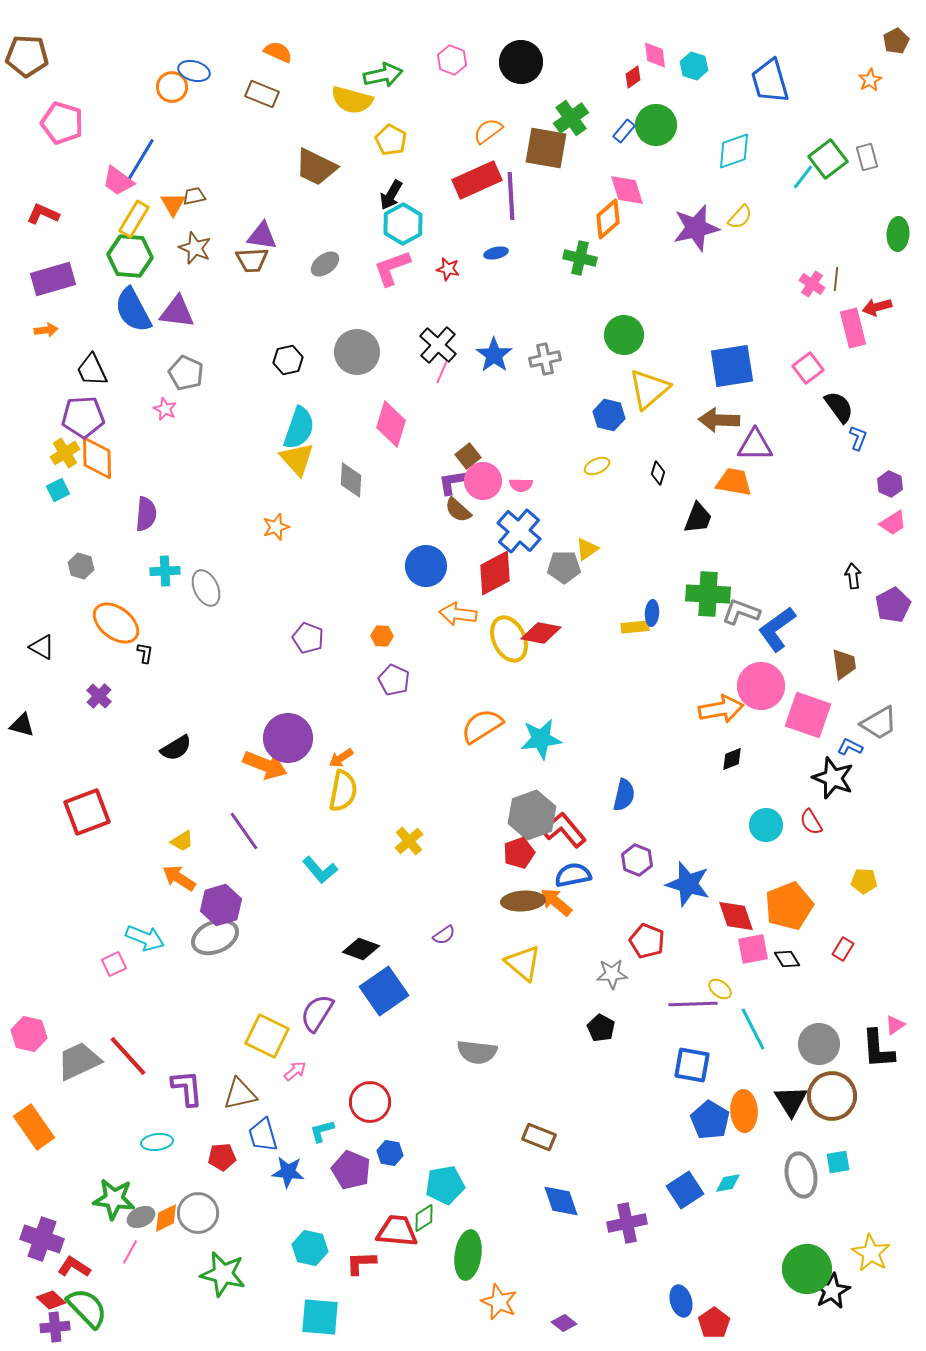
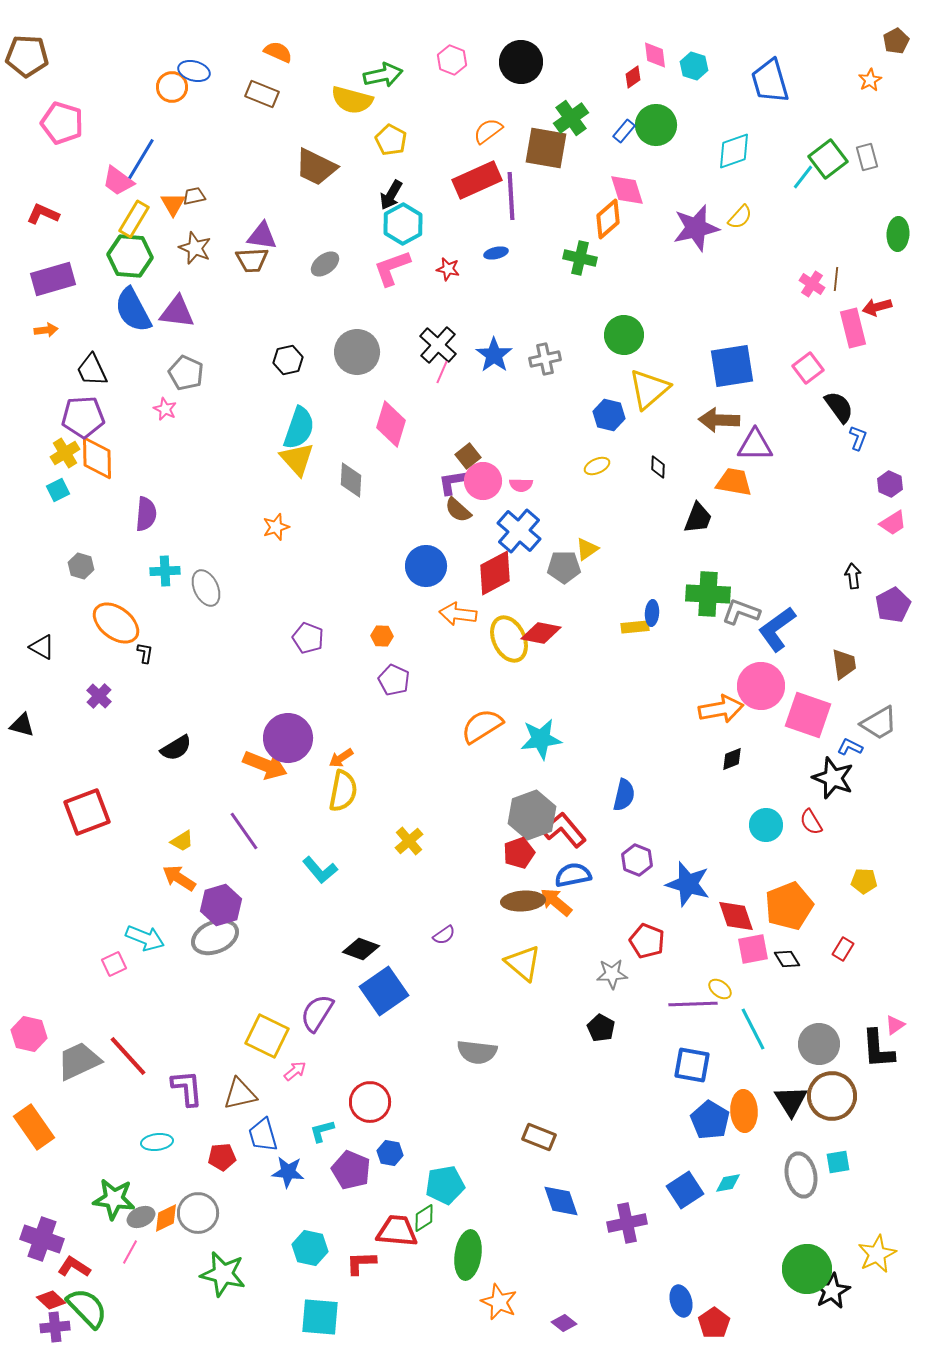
black diamond at (658, 473): moved 6 px up; rotated 15 degrees counterclockwise
yellow star at (871, 1253): moved 6 px right, 1 px down; rotated 15 degrees clockwise
